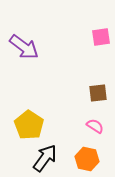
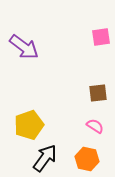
yellow pentagon: rotated 20 degrees clockwise
